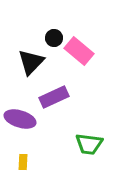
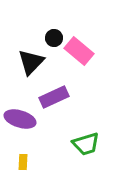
green trapezoid: moved 3 px left; rotated 24 degrees counterclockwise
